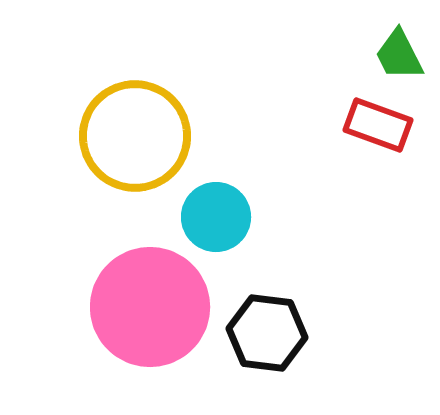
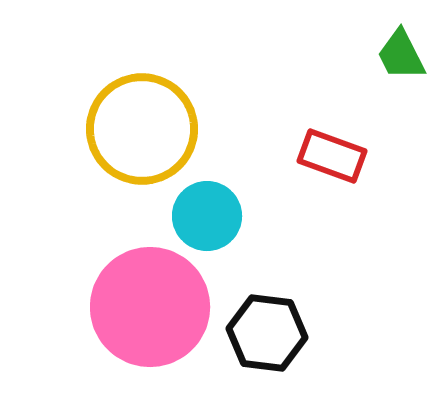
green trapezoid: moved 2 px right
red rectangle: moved 46 px left, 31 px down
yellow circle: moved 7 px right, 7 px up
cyan circle: moved 9 px left, 1 px up
